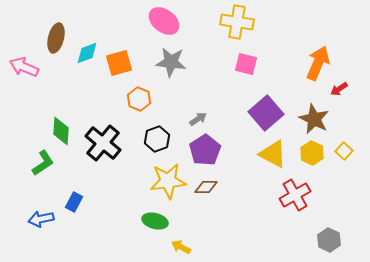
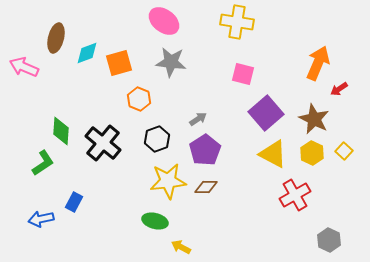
pink square: moved 3 px left, 10 px down
